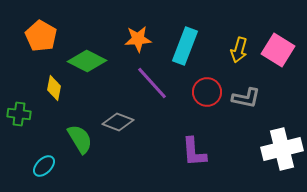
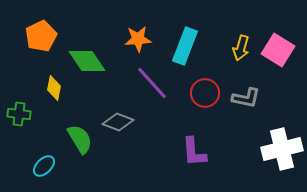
orange pentagon: rotated 16 degrees clockwise
yellow arrow: moved 2 px right, 2 px up
green diamond: rotated 30 degrees clockwise
red circle: moved 2 px left, 1 px down
